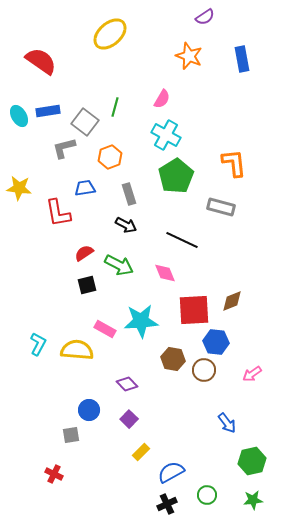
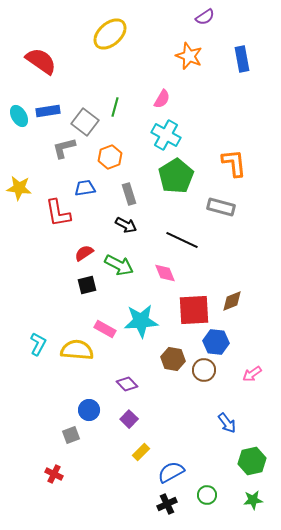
gray square at (71, 435): rotated 12 degrees counterclockwise
